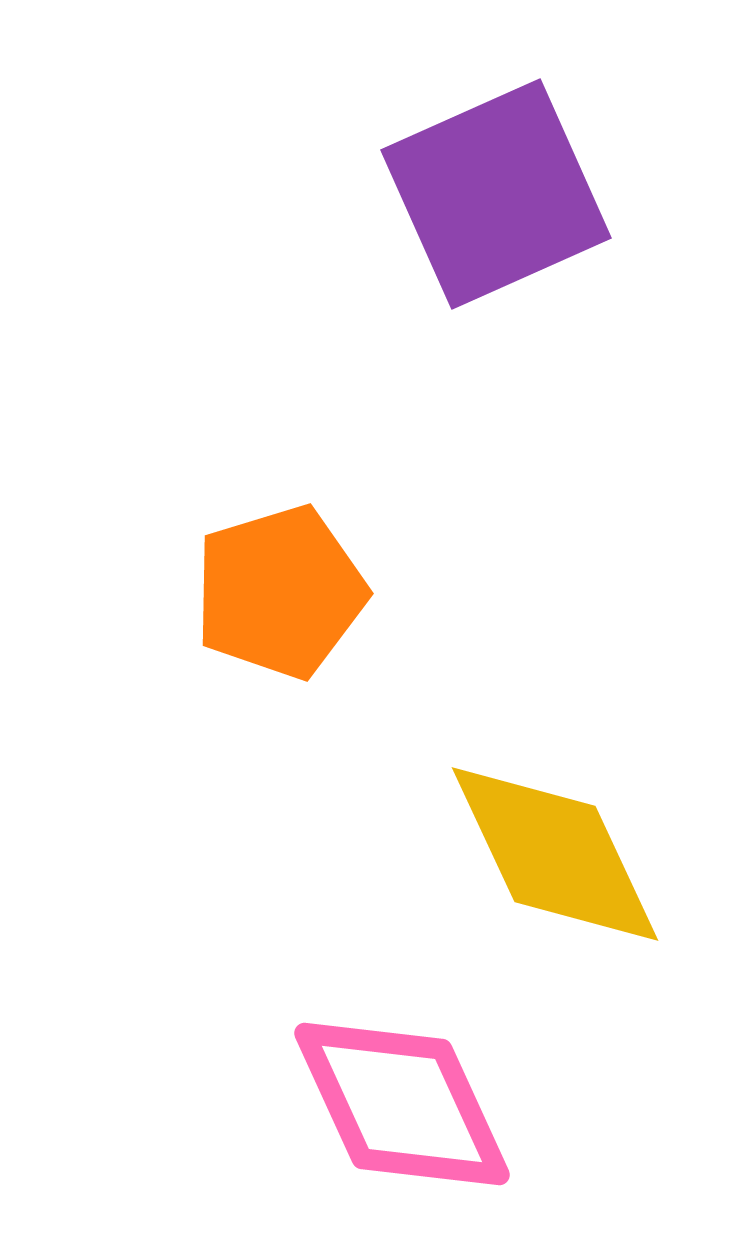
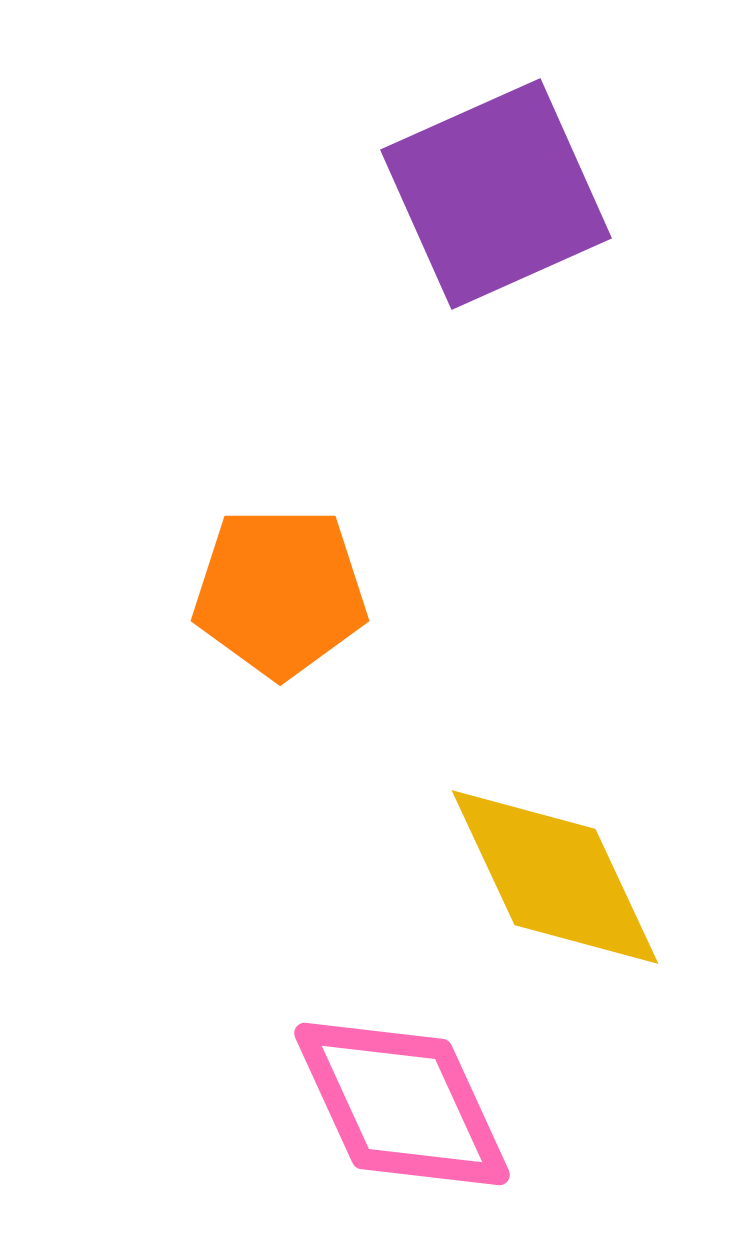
orange pentagon: rotated 17 degrees clockwise
yellow diamond: moved 23 px down
